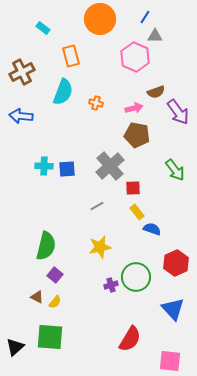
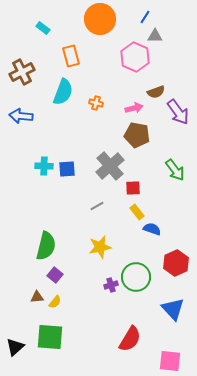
brown triangle: rotated 32 degrees counterclockwise
